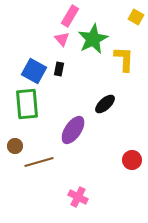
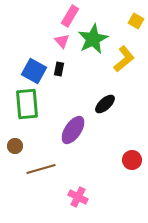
yellow square: moved 4 px down
pink triangle: moved 2 px down
yellow L-shape: rotated 48 degrees clockwise
brown line: moved 2 px right, 7 px down
